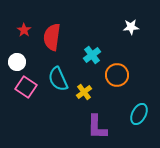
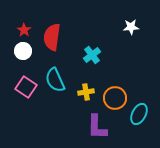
white circle: moved 6 px right, 11 px up
orange circle: moved 2 px left, 23 px down
cyan semicircle: moved 3 px left, 1 px down
yellow cross: moved 2 px right; rotated 28 degrees clockwise
